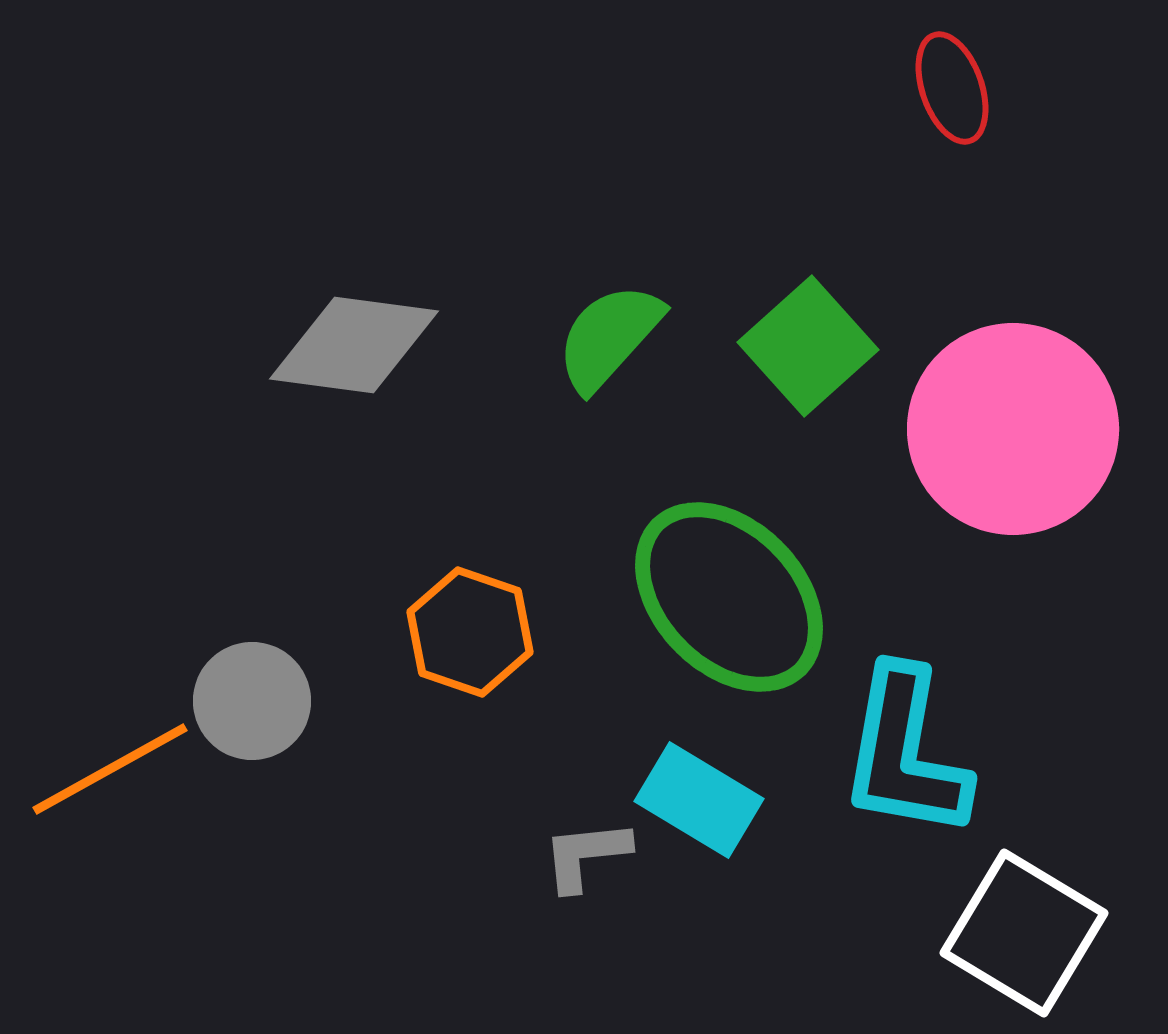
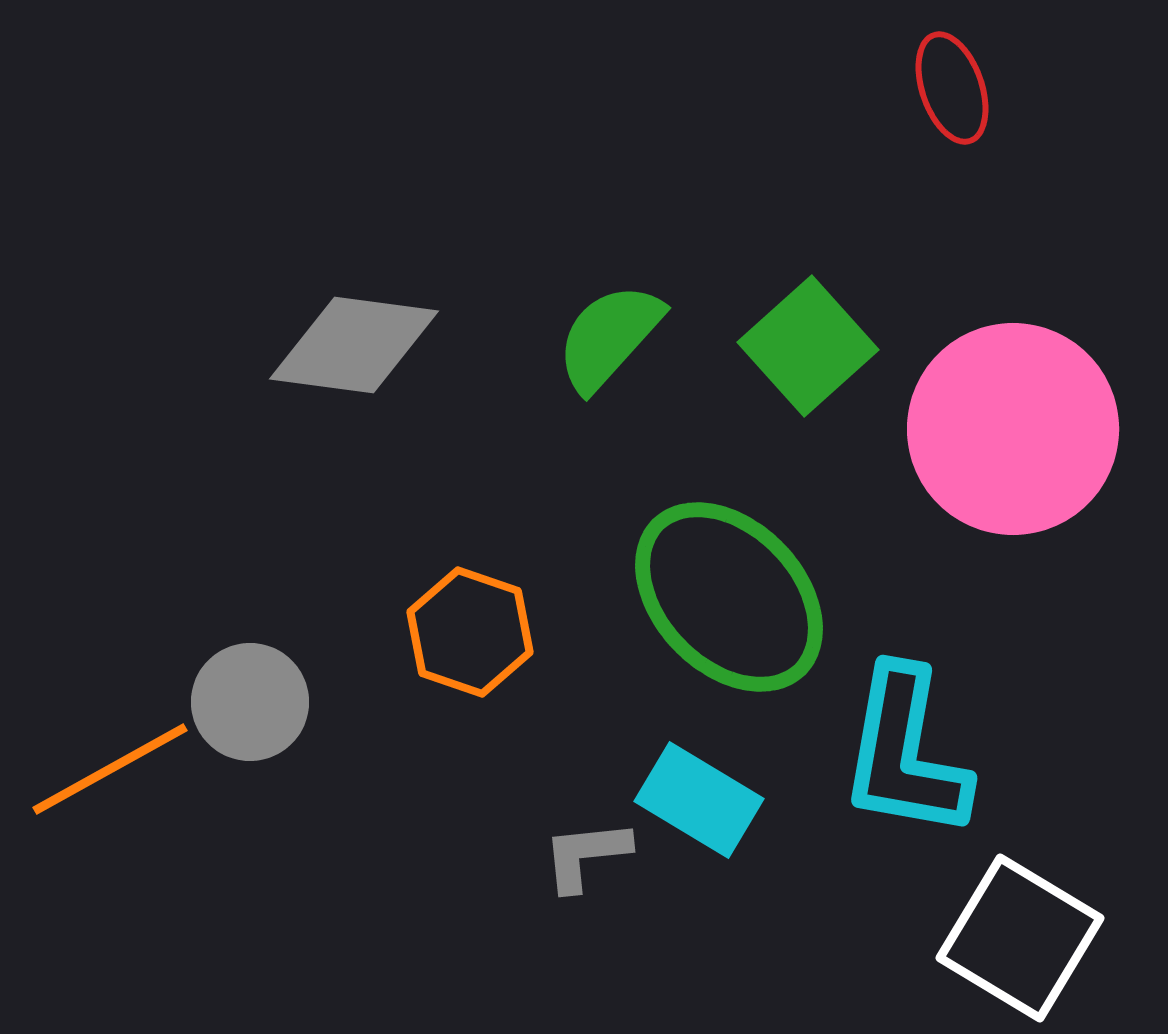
gray circle: moved 2 px left, 1 px down
white square: moved 4 px left, 5 px down
